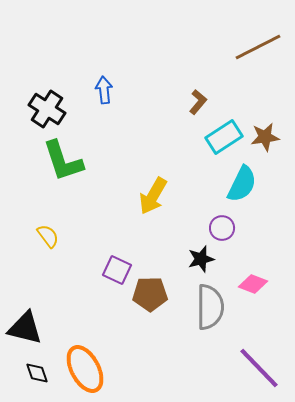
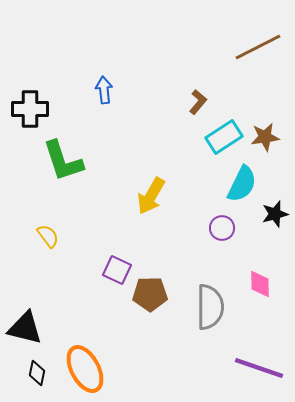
black cross: moved 17 px left; rotated 33 degrees counterclockwise
yellow arrow: moved 2 px left
black star: moved 74 px right, 45 px up
pink diamond: moved 7 px right; rotated 68 degrees clockwise
purple line: rotated 27 degrees counterclockwise
black diamond: rotated 30 degrees clockwise
